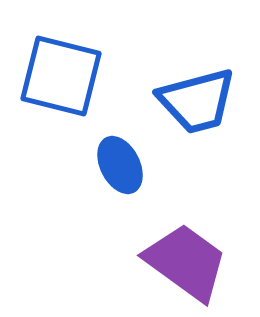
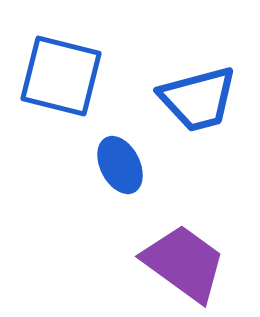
blue trapezoid: moved 1 px right, 2 px up
purple trapezoid: moved 2 px left, 1 px down
